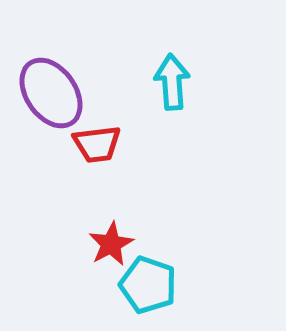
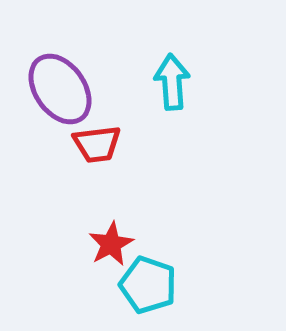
purple ellipse: moved 9 px right, 4 px up
